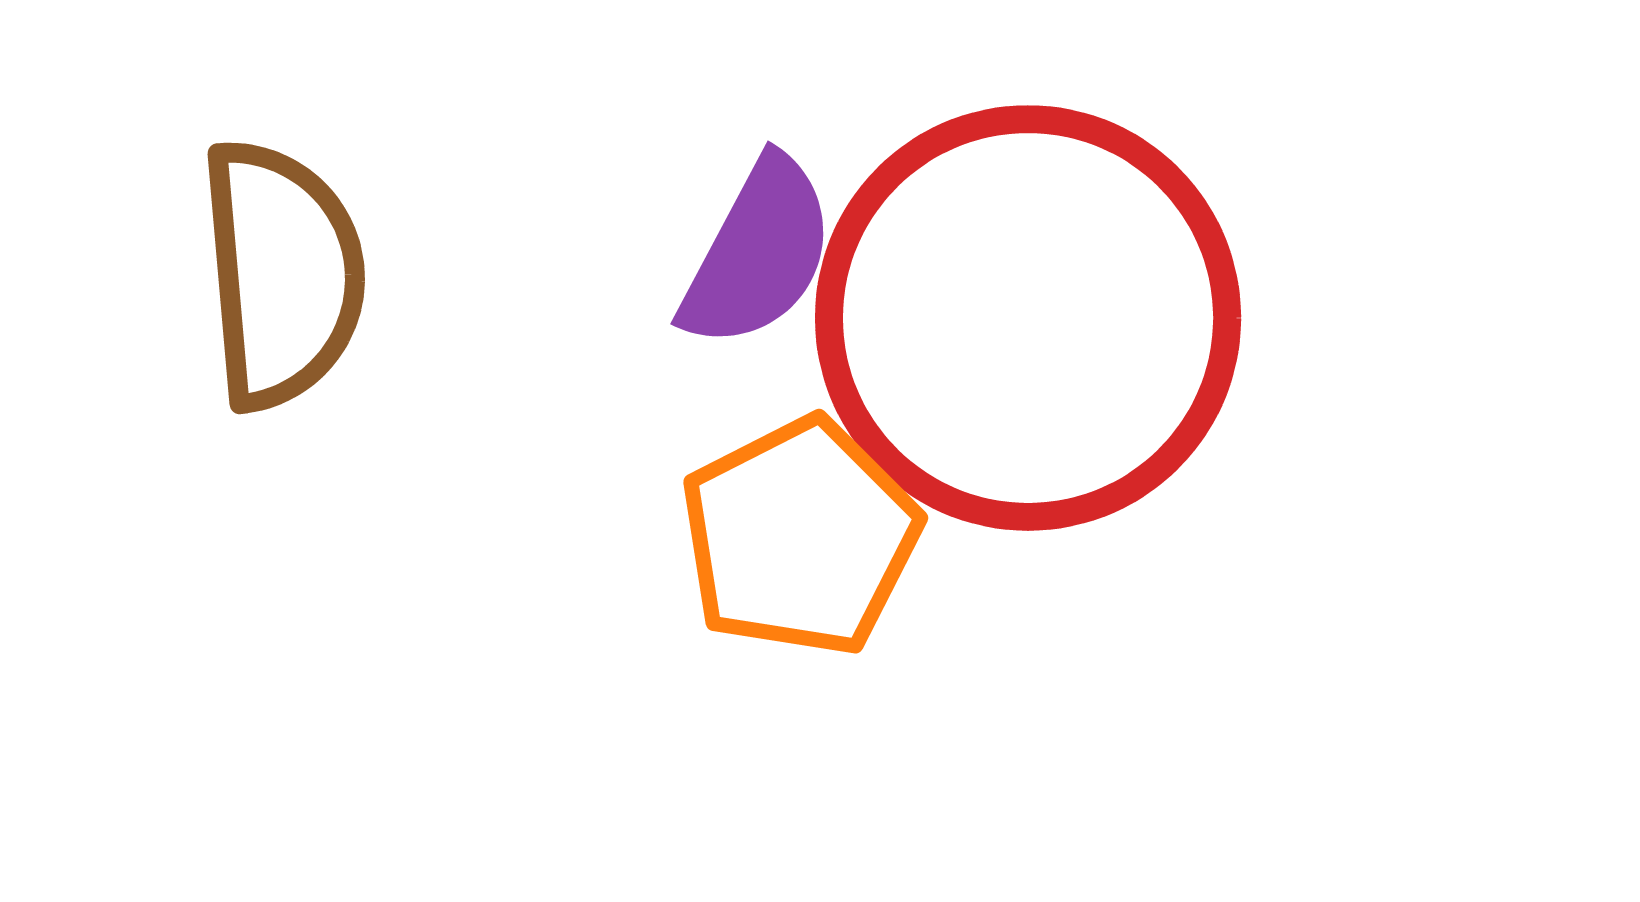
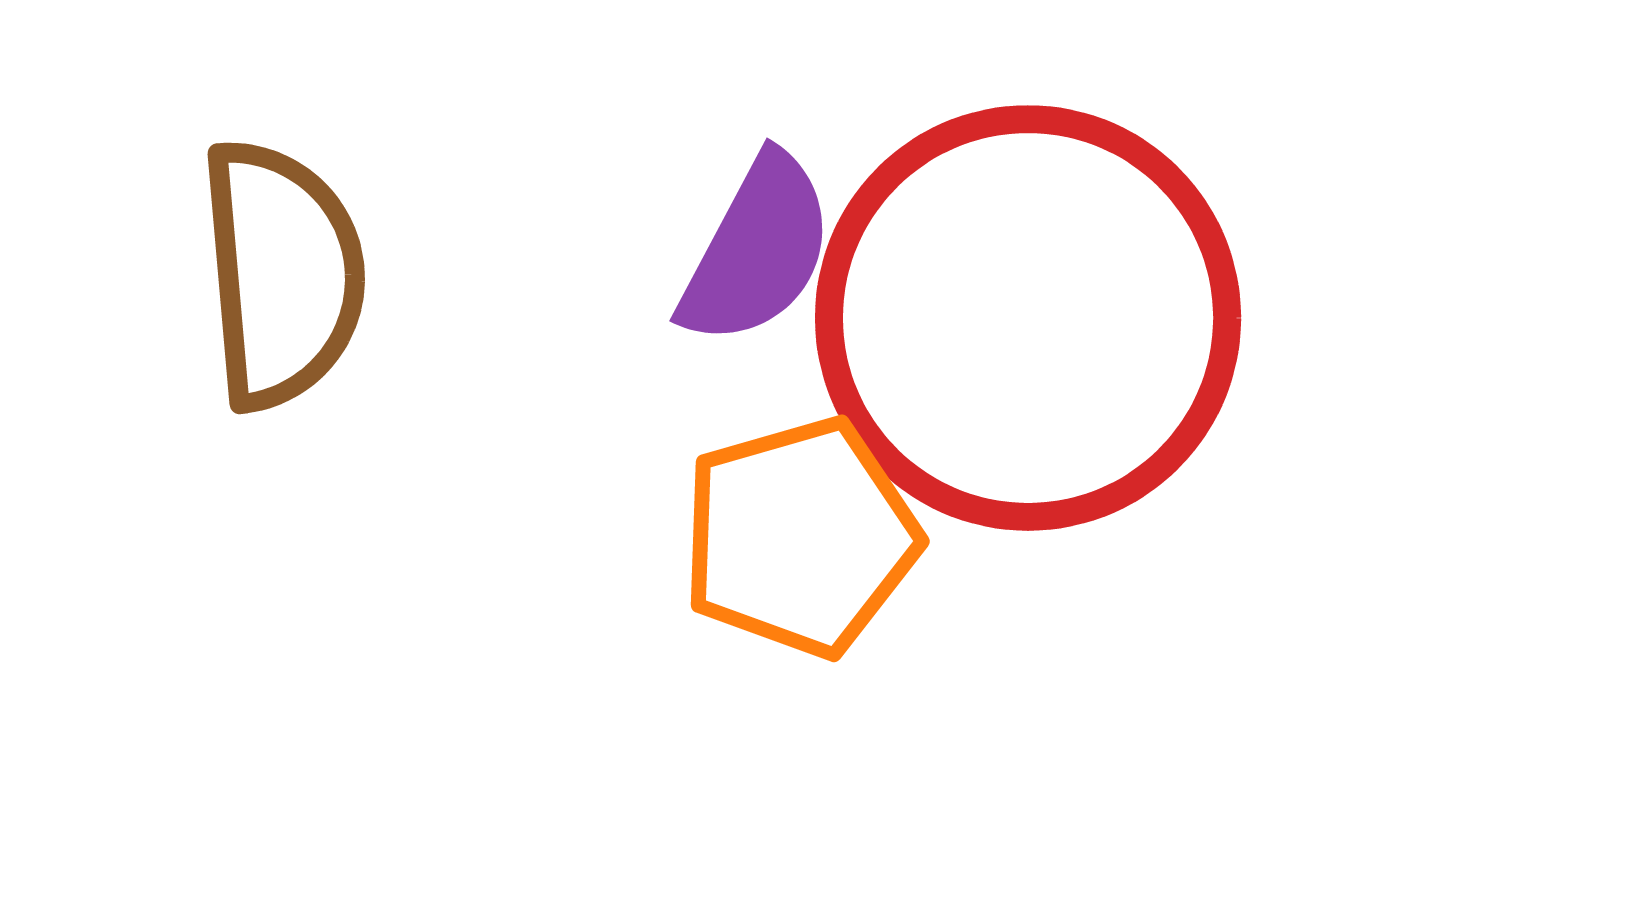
purple semicircle: moved 1 px left, 3 px up
orange pentagon: rotated 11 degrees clockwise
